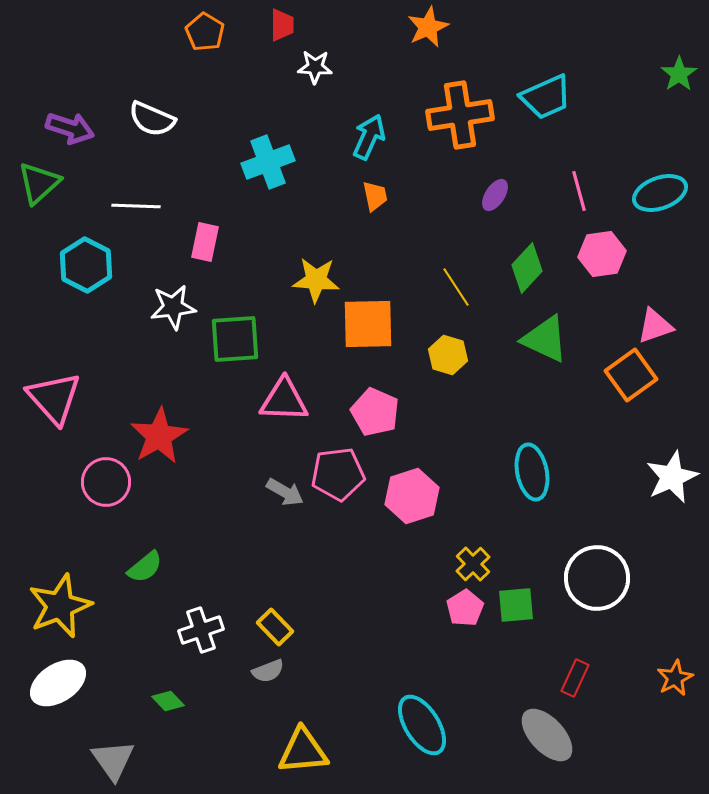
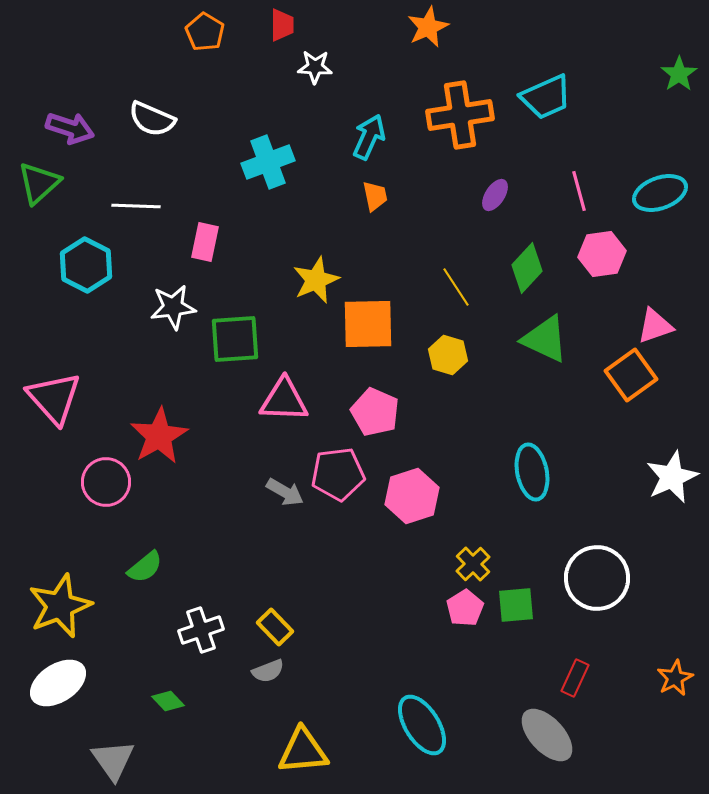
yellow star at (316, 280): rotated 27 degrees counterclockwise
